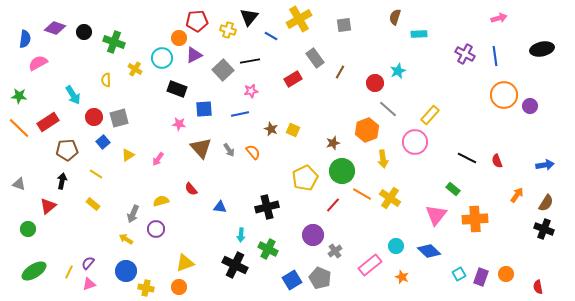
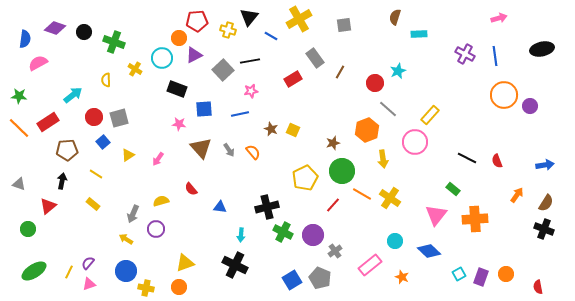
cyan arrow at (73, 95): rotated 96 degrees counterclockwise
cyan circle at (396, 246): moved 1 px left, 5 px up
green cross at (268, 249): moved 15 px right, 17 px up
